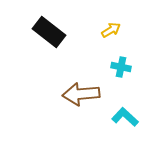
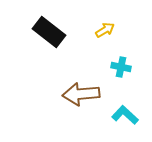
yellow arrow: moved 6 px left
cyan L-shape: moved 2 px up
